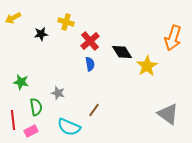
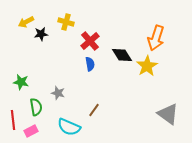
yellow arrow: moved 13 px right, 4 px down
orange arrow: moved 17 px left
black diamond: moved 3 px down
